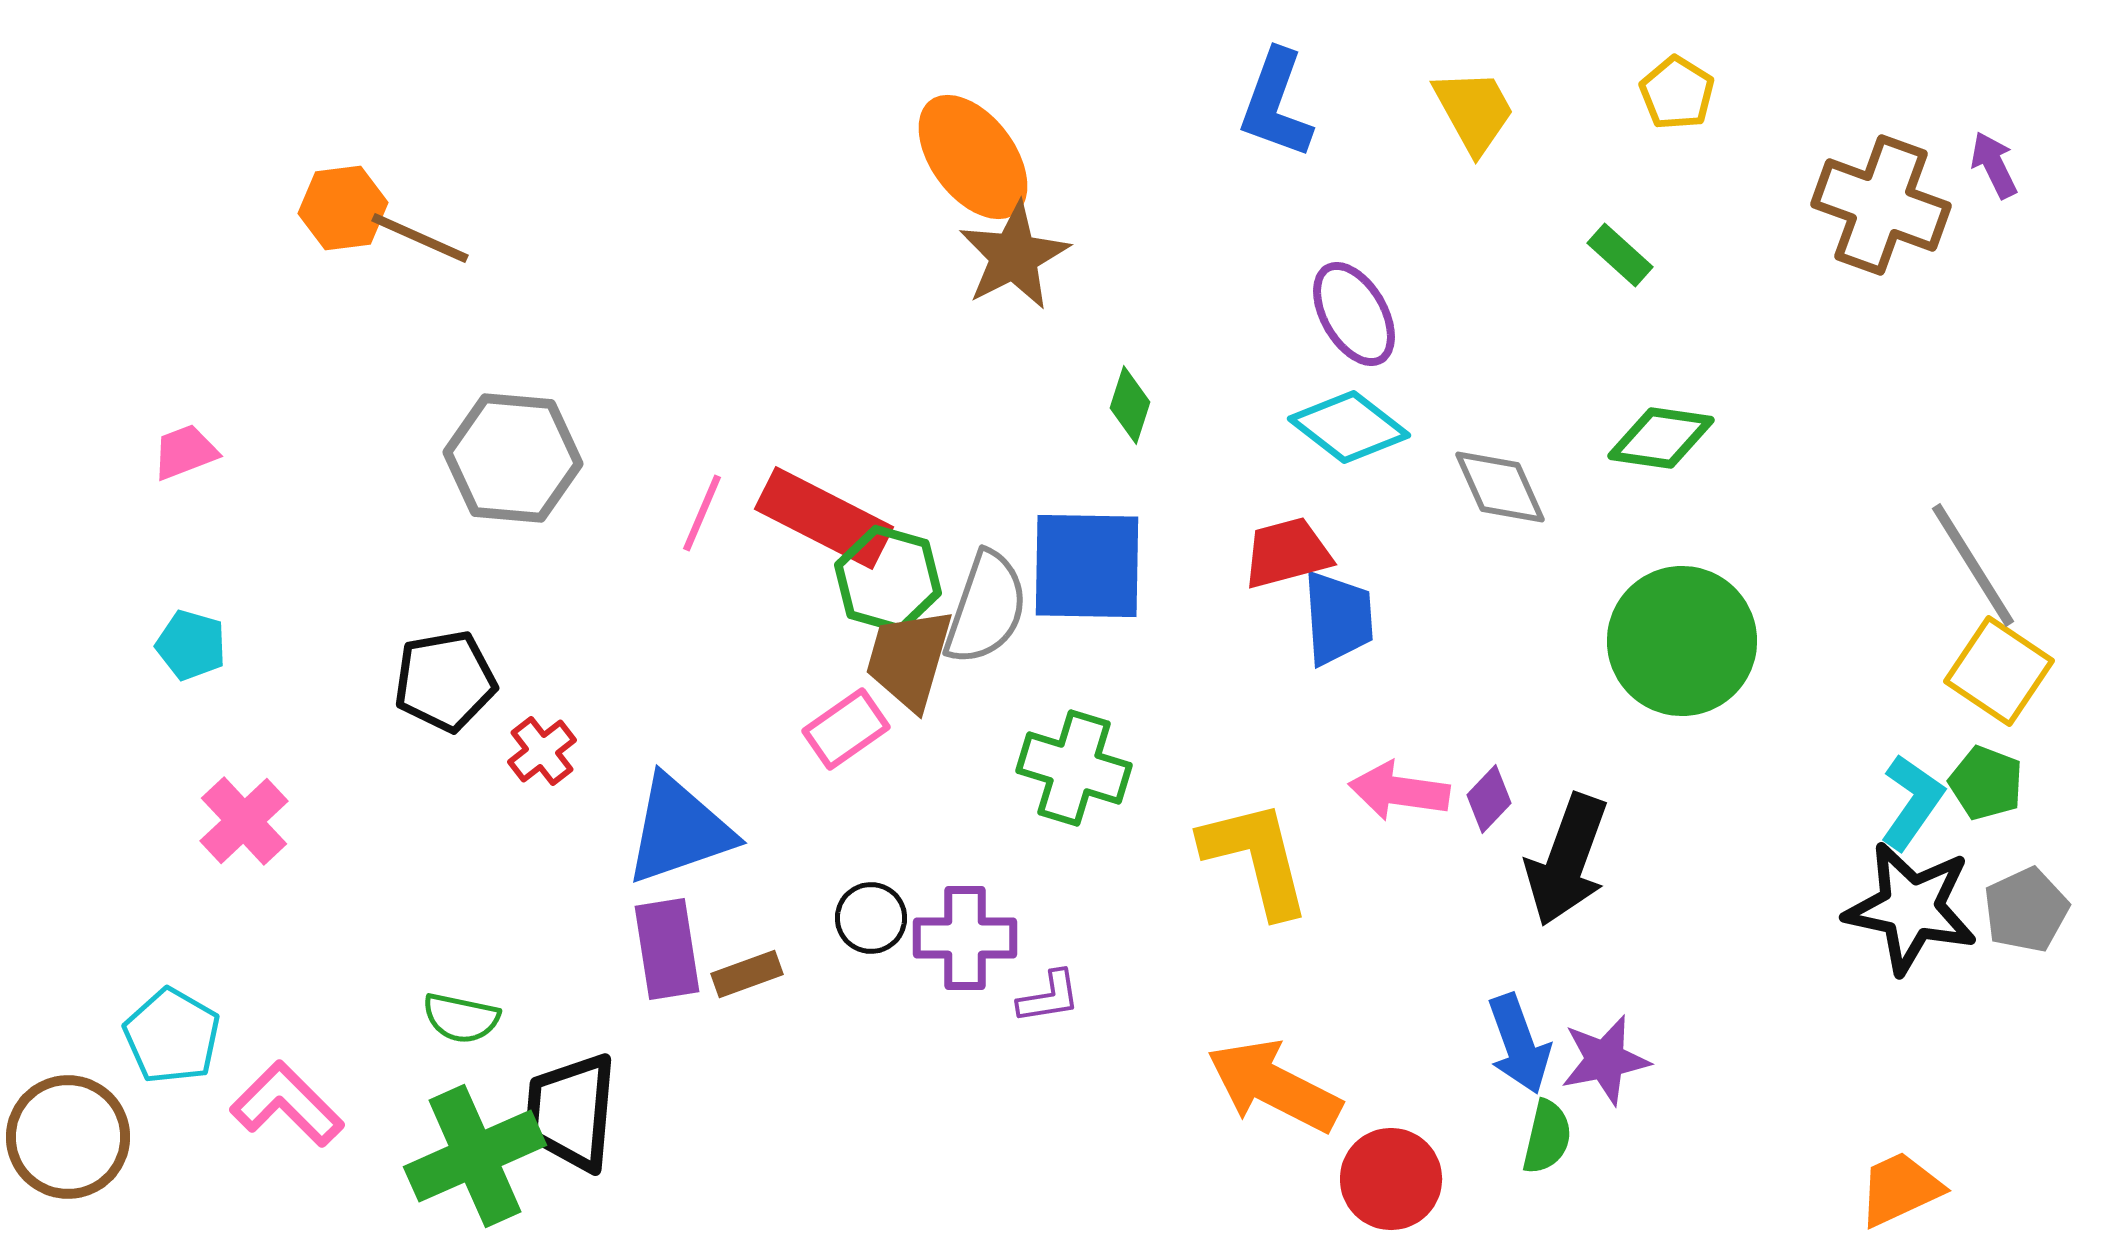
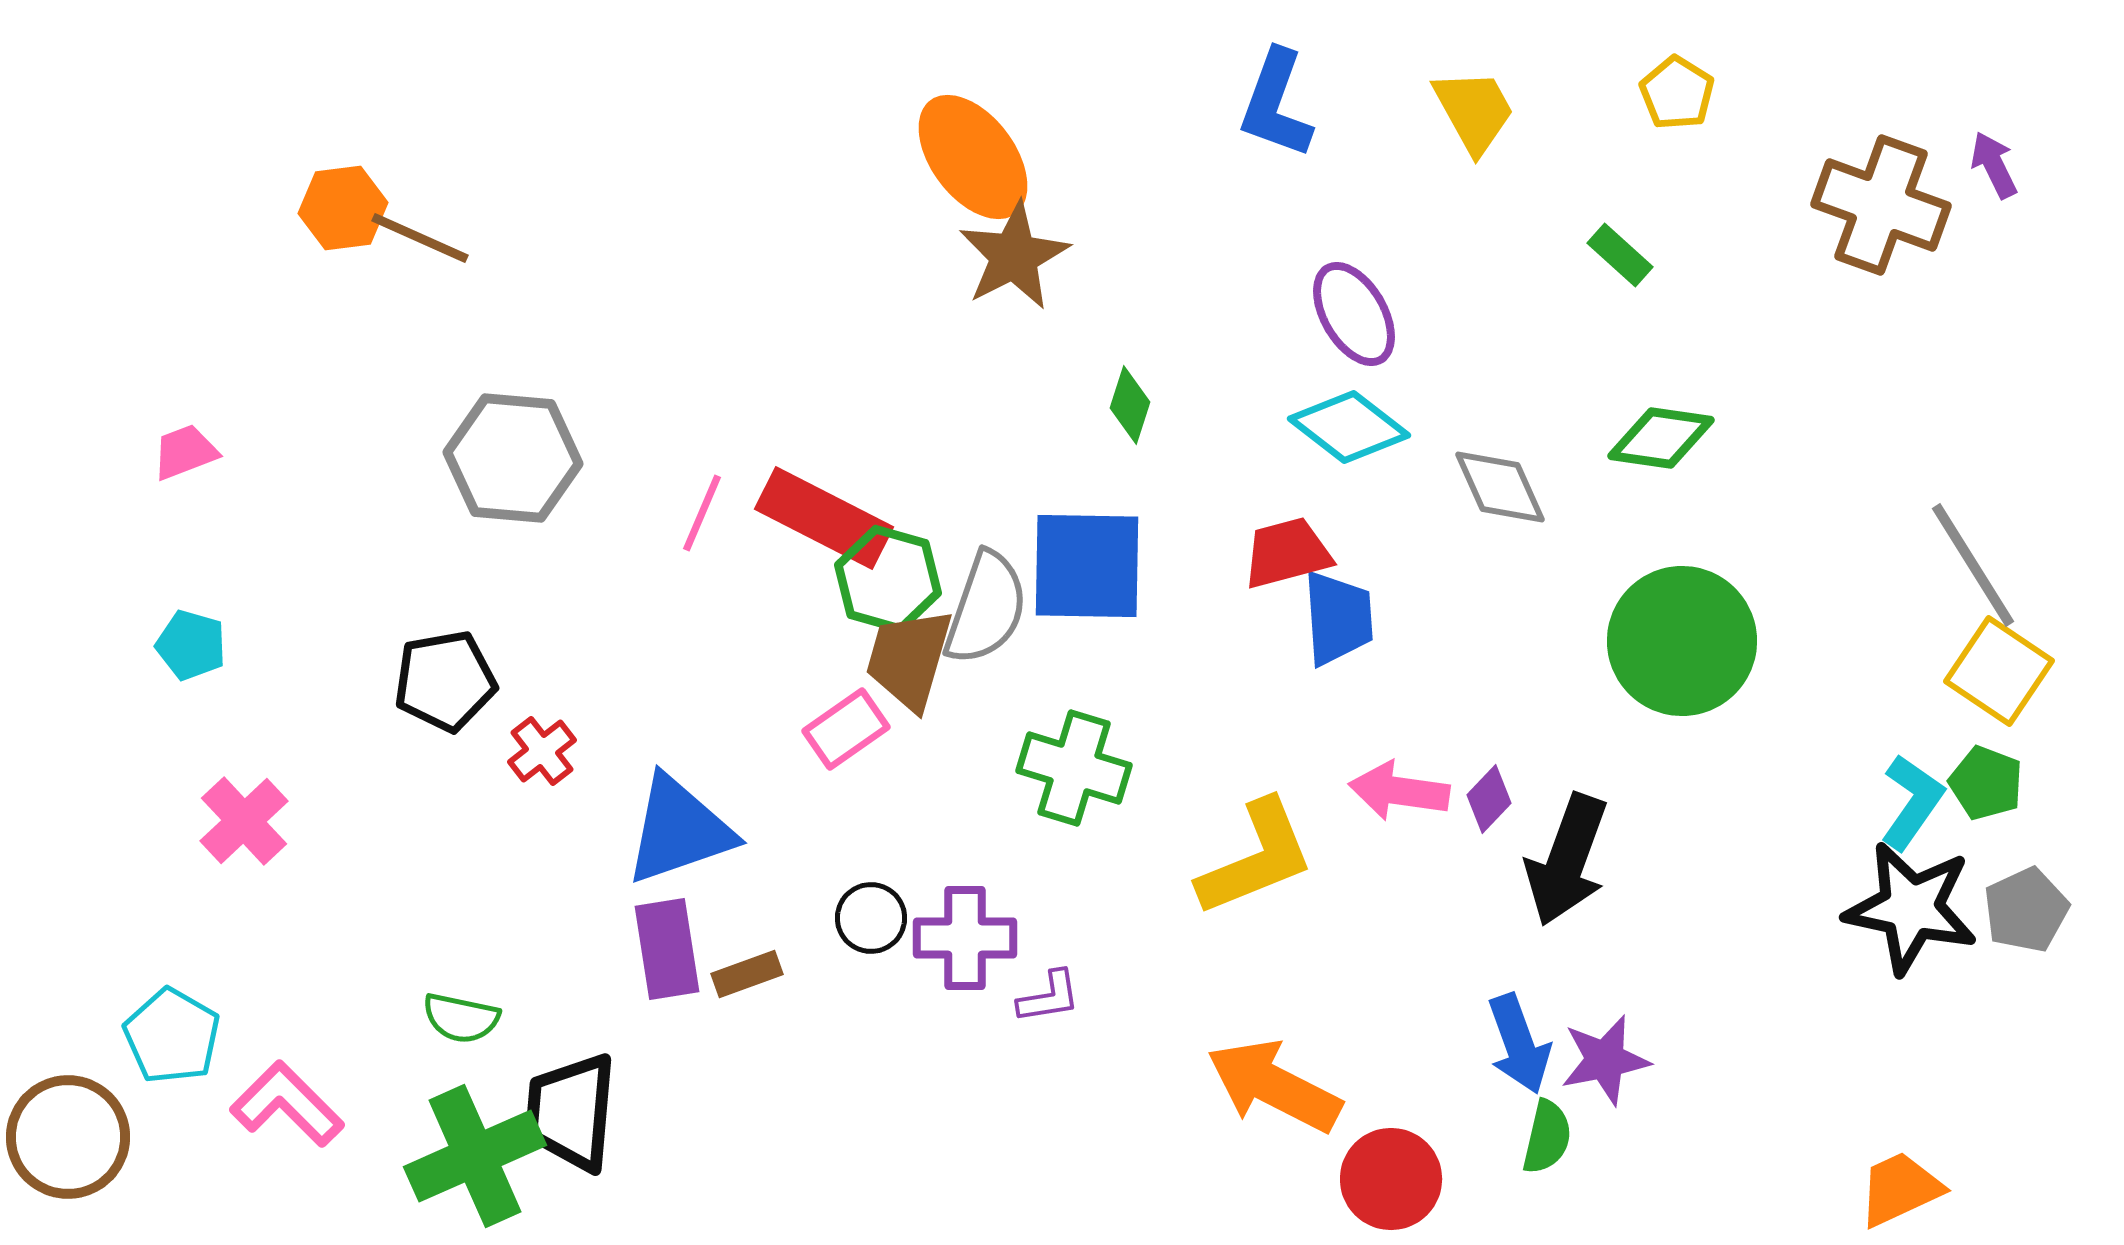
yellow L-shape at (1256, 858): rotated 82 degrees clockwise
